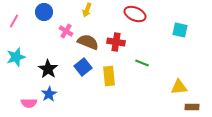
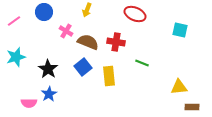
pink line: rotated 24 degrees clockwise
